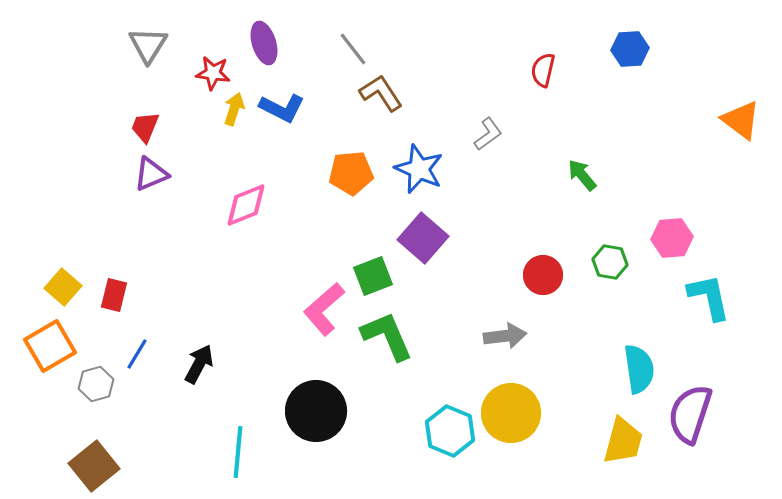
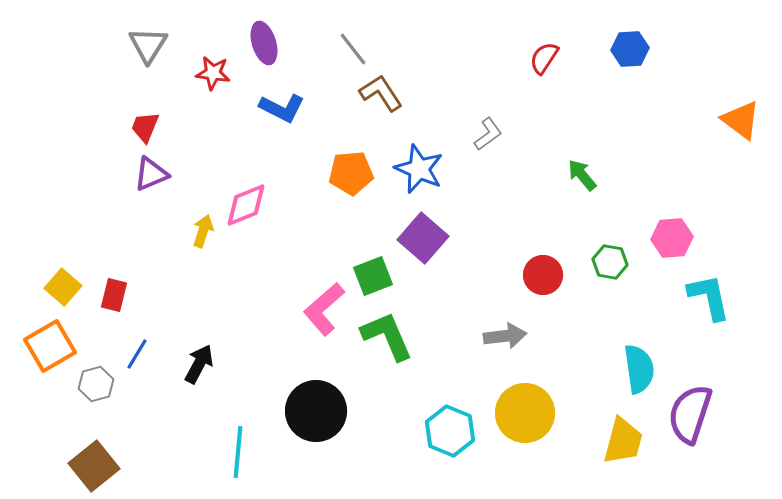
red semicircle: moved 1 px right, 12 px up; rotated 20 degrees clockwise
yellow arrow: moved 31 px left, 122 px down
yellow circle: moved 14 px right
